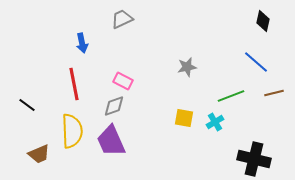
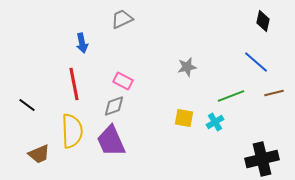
black cross: moved 8 px right; rotated 28 degrees counterclockwise
